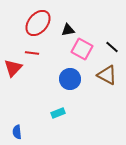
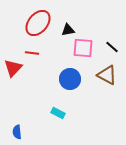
pink square: moved 1 px right, 1 px up; rotated 25 degrees counterclockwise
cyan rectangle: rotated 48 degrees clockwise
